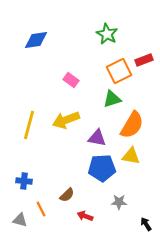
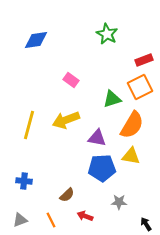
orange square: moved 21 px right, 16 px down
orange line: moved 10 px right, 11 px down
gray triangle: rotated 35 degrees counterclockwise
